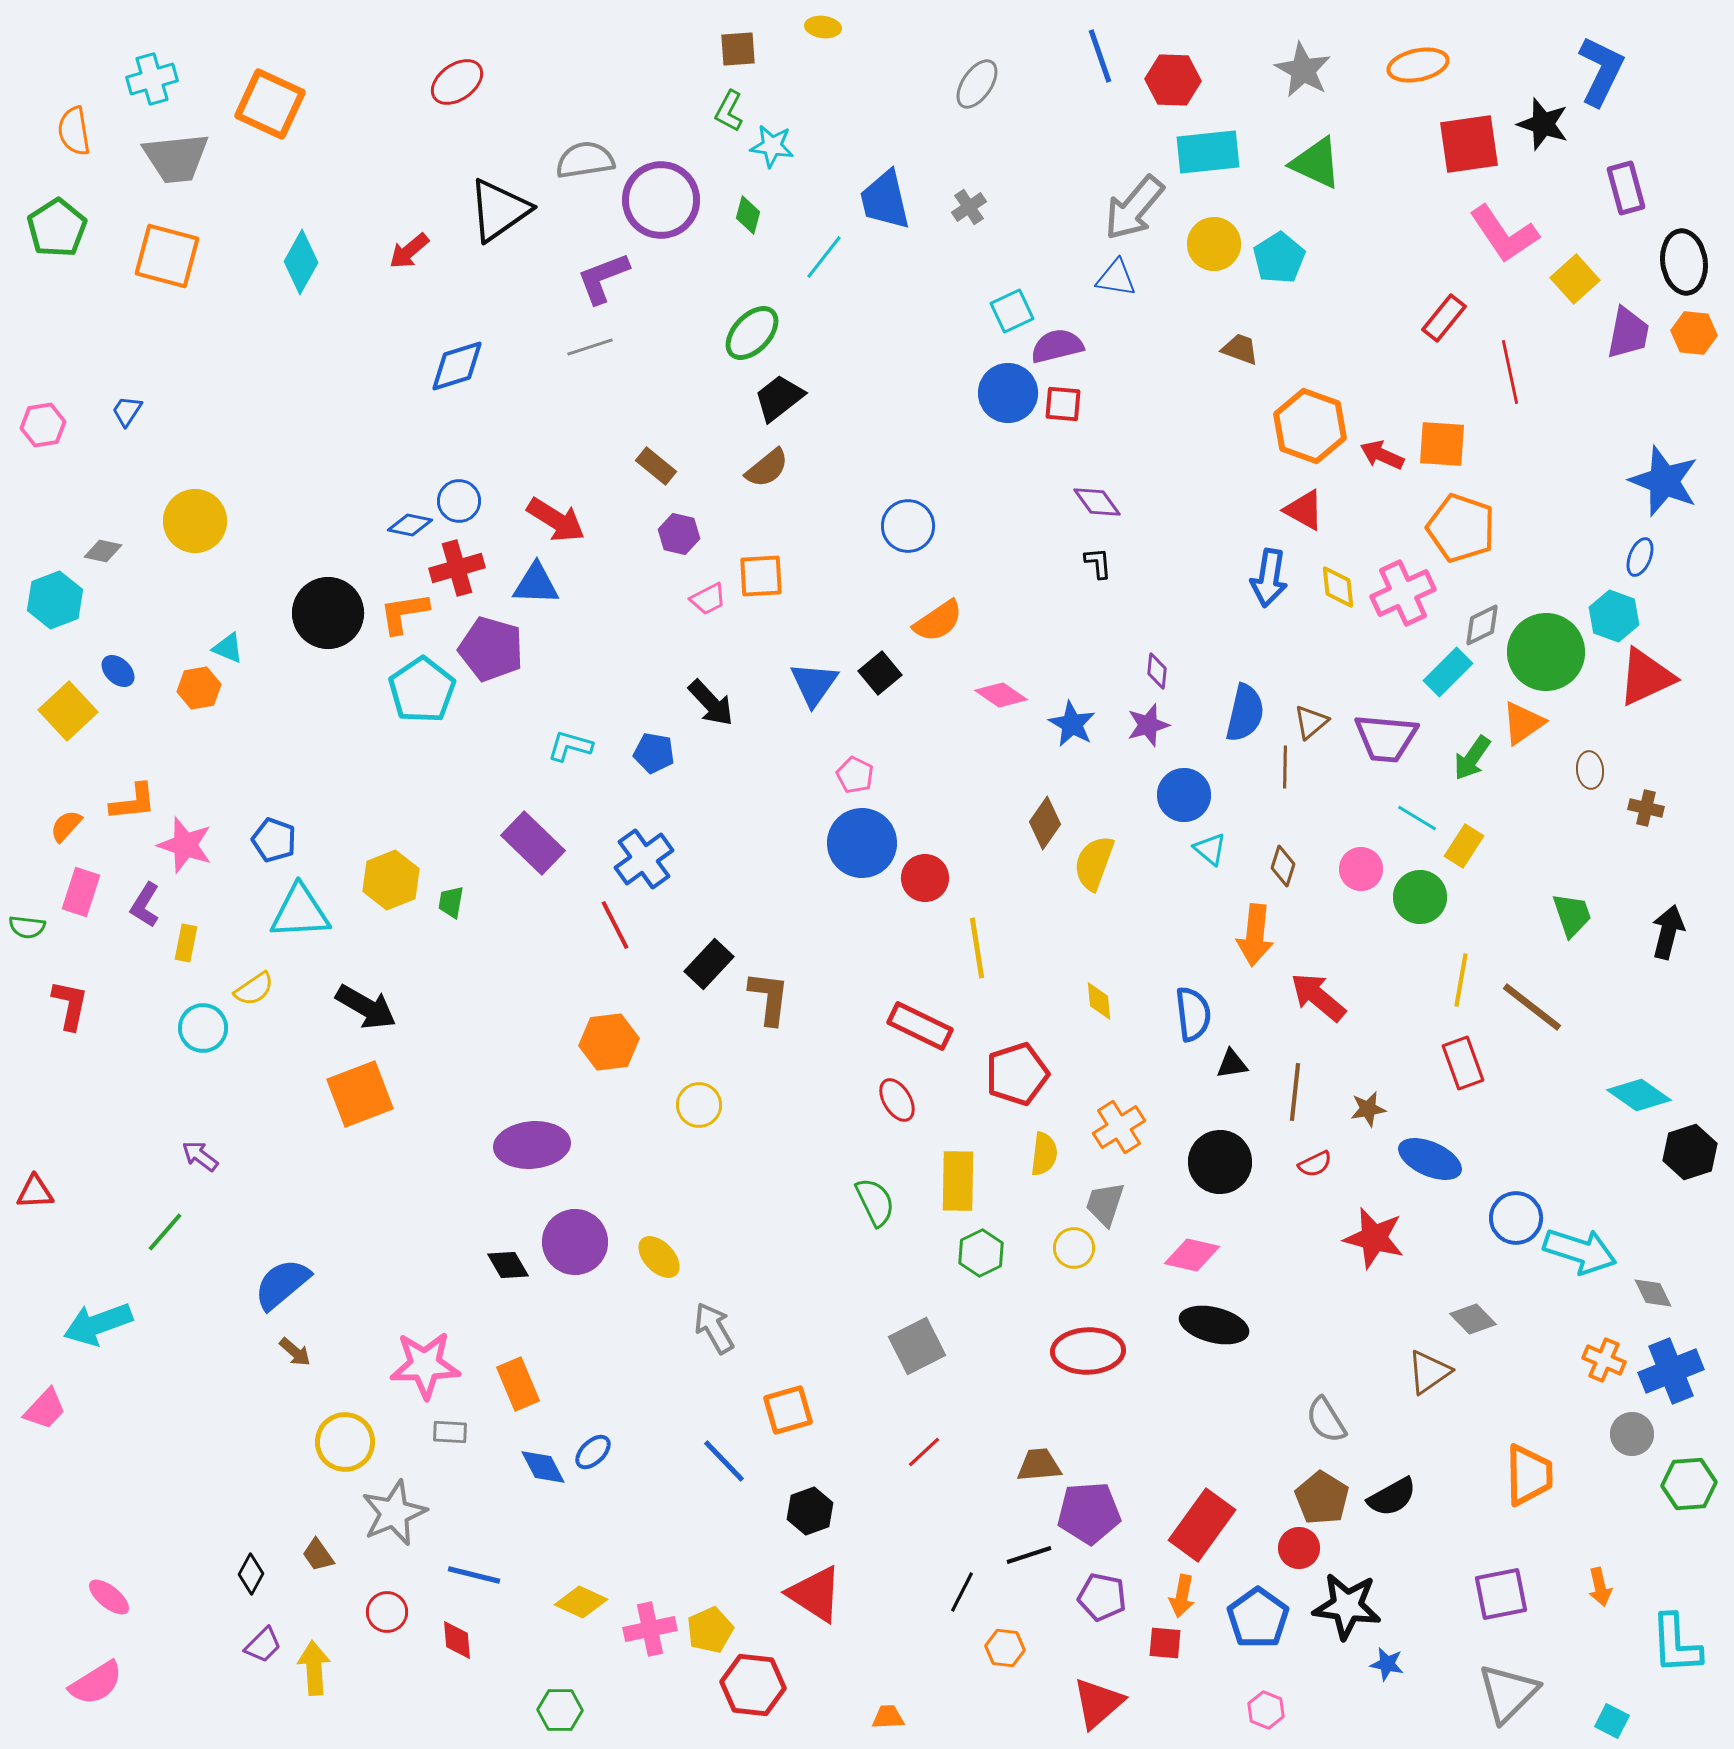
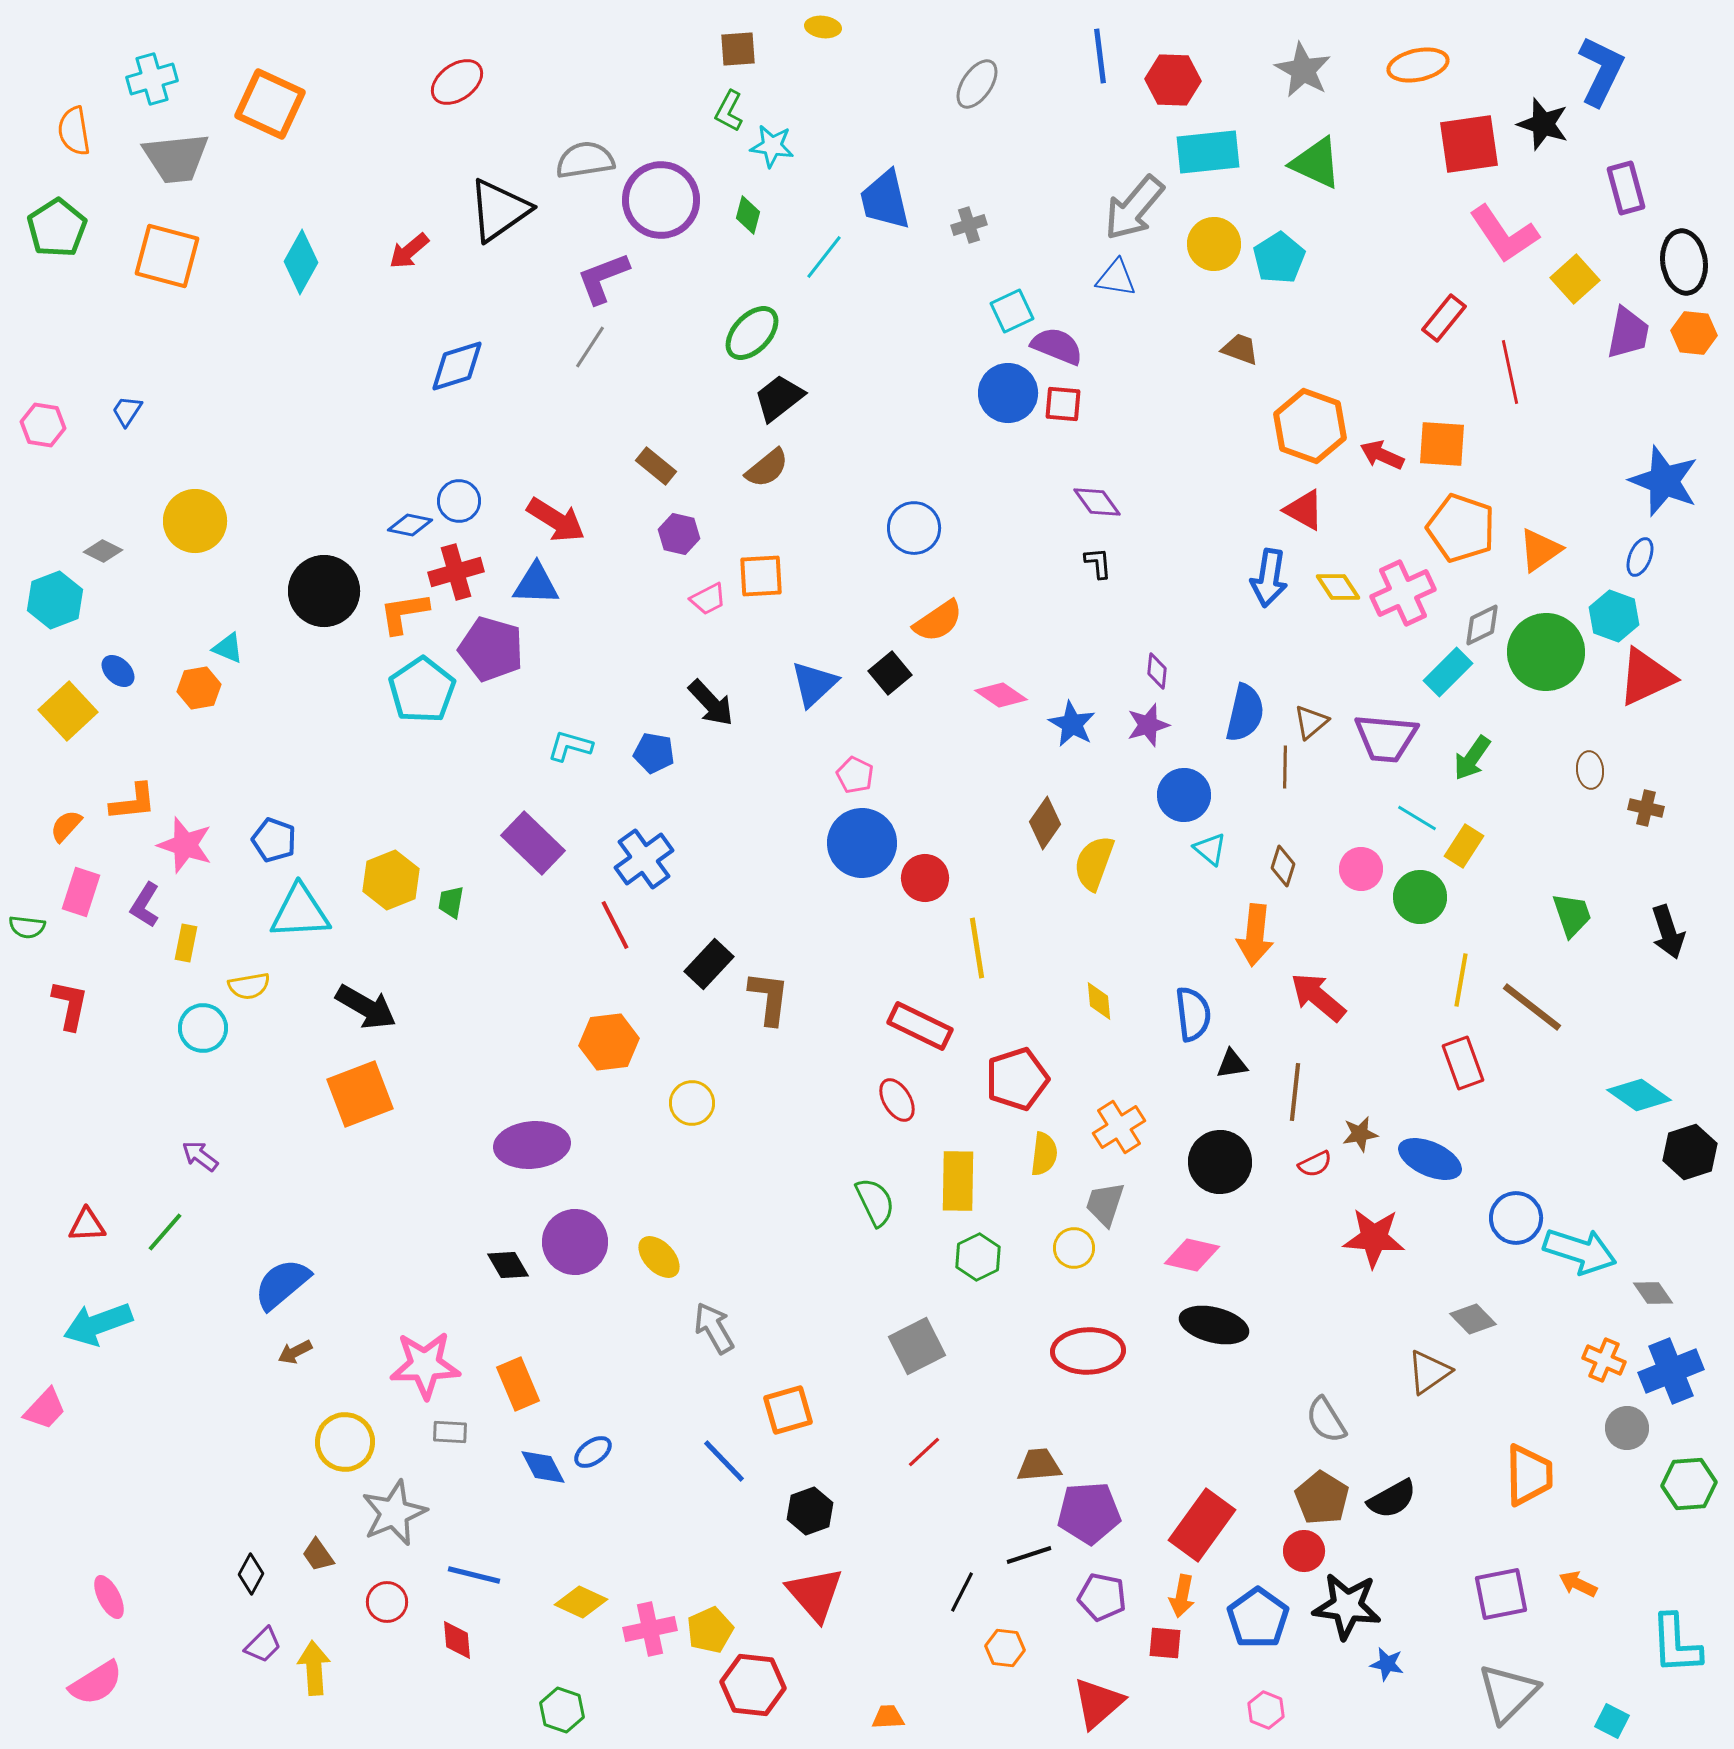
blue line at (1100, 56): rotated 12 degrees clockwise
gray cross at (969, 207): moved 18 px down; rotated 16 degrees clockwise
purple semicircle at (1057, 346): rotated 36 degrees clockwise
gray line at (590, 347): rotated 39 degrees counterclockwise
pink hexagon at (43, 425): rotated 18 degrees clockwise
blue circle at (908, 526): moved 6 px right, 2 px down
gray diamond at (103, 551): rotated 15 degrees clockwise
red cross at (457, 568): moved 1 px left, 4 px down
yellow diamond at (1338, 587): rotated 27 degrees counterclockwise
black circle at (328, 613): moved 4 px left, 22 px up
black square at (880, 673): moved 10 px right
blue triangle at (814, 684): rotated 12 degrees clockwise
orange triangle at (1523, 723): moved 17 px right, 173 px up
black arrow at (1668, 932): rotated 148 degrees clockwise
yellow semicircle at (254, 989): moved 5 px left, 3 px up; rotated 24 degrees clockwise
red pentagon at (1017, 1074): moved 5 px down
yellow circle at (699, 1105): moved 7 px left, 2 px up
brown star at (1368, 1109): moved 8 px left, 25 px down
red triangle at (35, 1192): moved 52 px right, 33 px down
red star at (1374, 1238): rotated 10 degrees counterclockwise
green hexagon at (981, 1253): moved 3 px left, 4 px down
gray diamond at (1653, 1293): rotated 9 degrees counterclockwise
brown arrow at (295, 1352): rotated 112 degrees clockwise
gray circle at (1632, 1434): moved 5 px left, 6 px up
blue ellipse at (593, 1452): rotated 9 degrees clockwise
black semicircle at (1392, 1497): moved 2 px down
red circle at (1299, 1548): moved 5 px right, 3 px down
orange arrow at (1600, 1587): moved 22 px left, 3 px up; rotated 129 degrees clockwise
red triangle at (815, 1594): rotated 16 degrees clockwise
pink ellipse at (109, 1597): rotated 24 degrees clockwise
red circle at (387, 1612): moved 10 px up
green hexagon at (560, 1710): moved 2 px right; rotated 18 degrees clockwise
